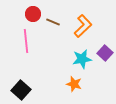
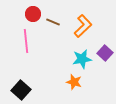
orange star: moved 2 px up
